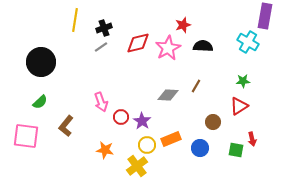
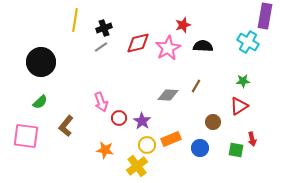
red circle: moved 2 px left, 1 px down
